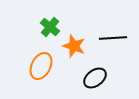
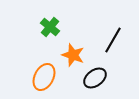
black line: moved 2 px down; rotated 56 degrees counterclockwise
orange star: moved 1 px left, 9 px down
orange ellipse: moved 3 px right, 11 px down
